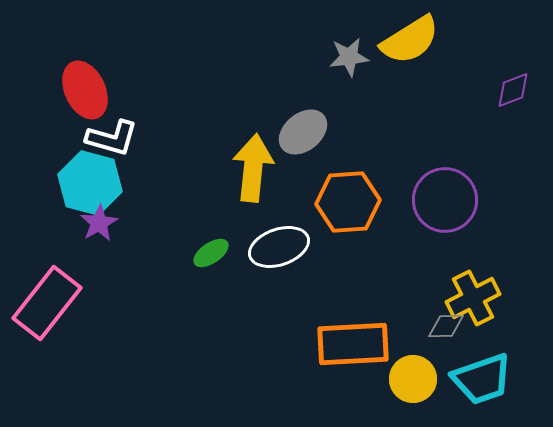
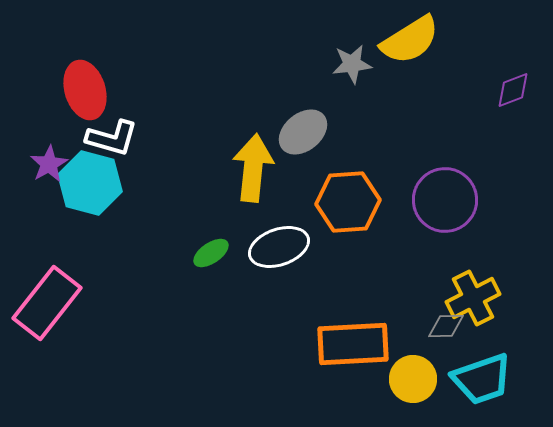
gray star: moved 3 px right, 7 px down
red ellipse: rotated 8 degrees clockwise
purple star: moved 50 px left, 59 px up
